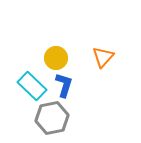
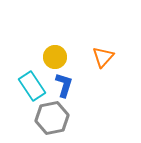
yellow circle: moved 1 px left, 1 px up
cyan rectangle: rotated 12 degrees clockwise
